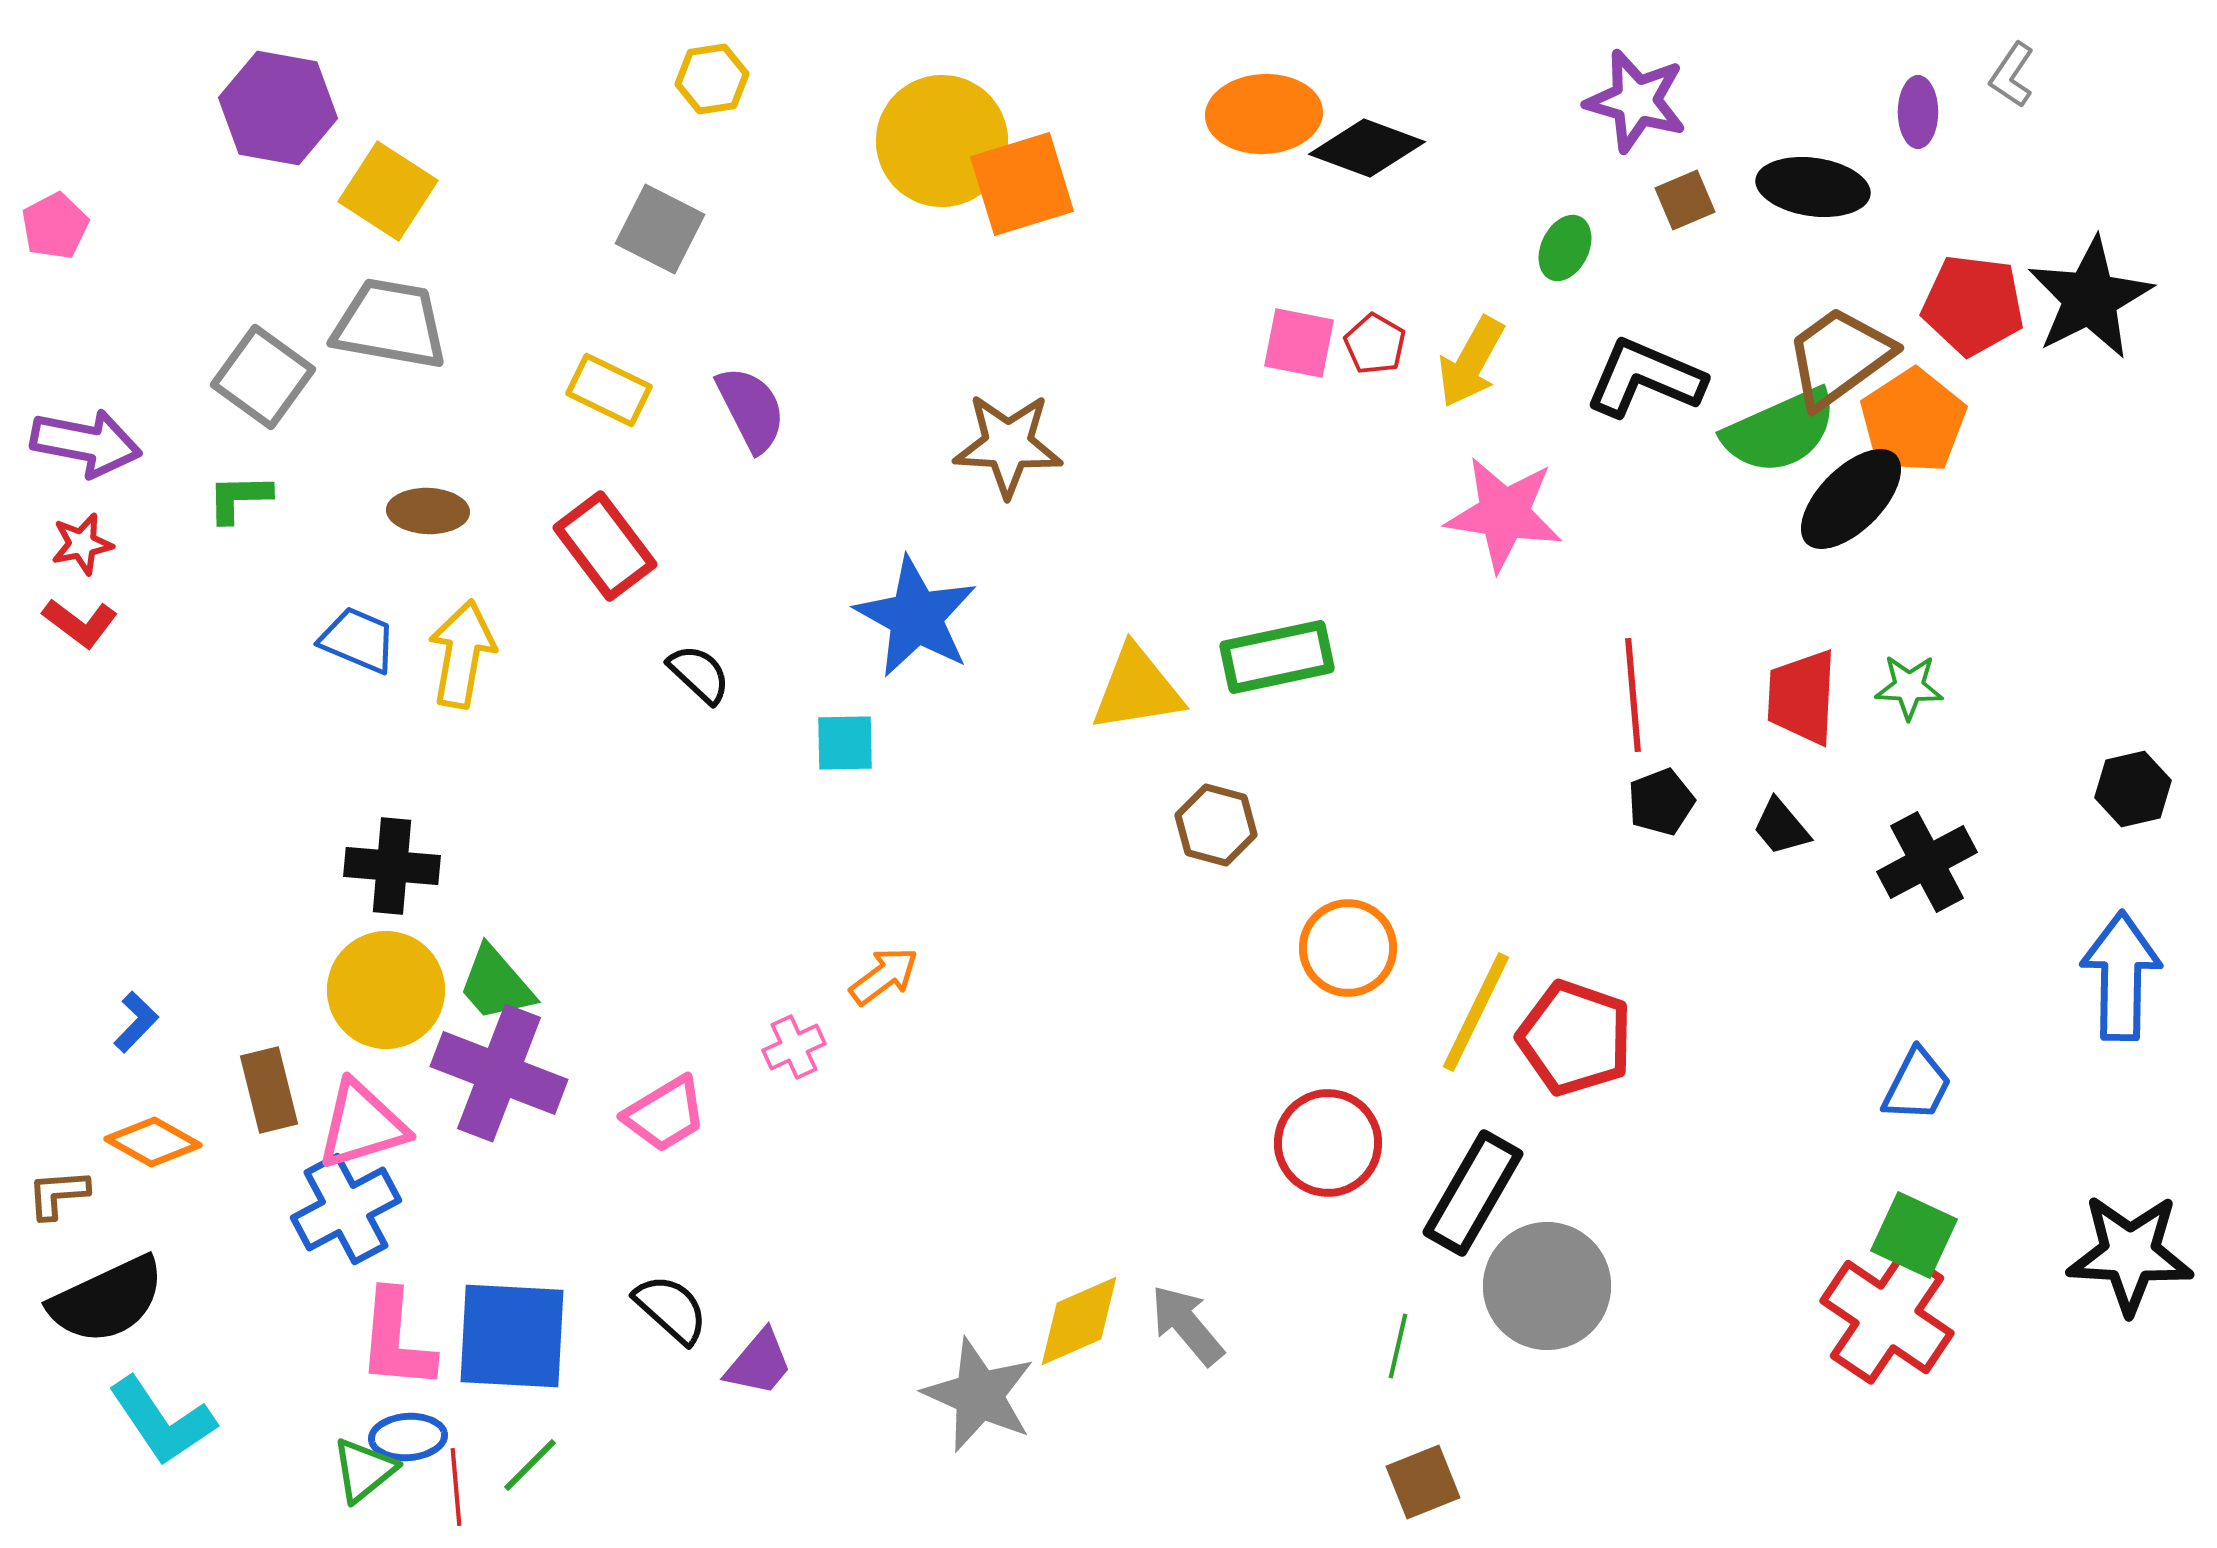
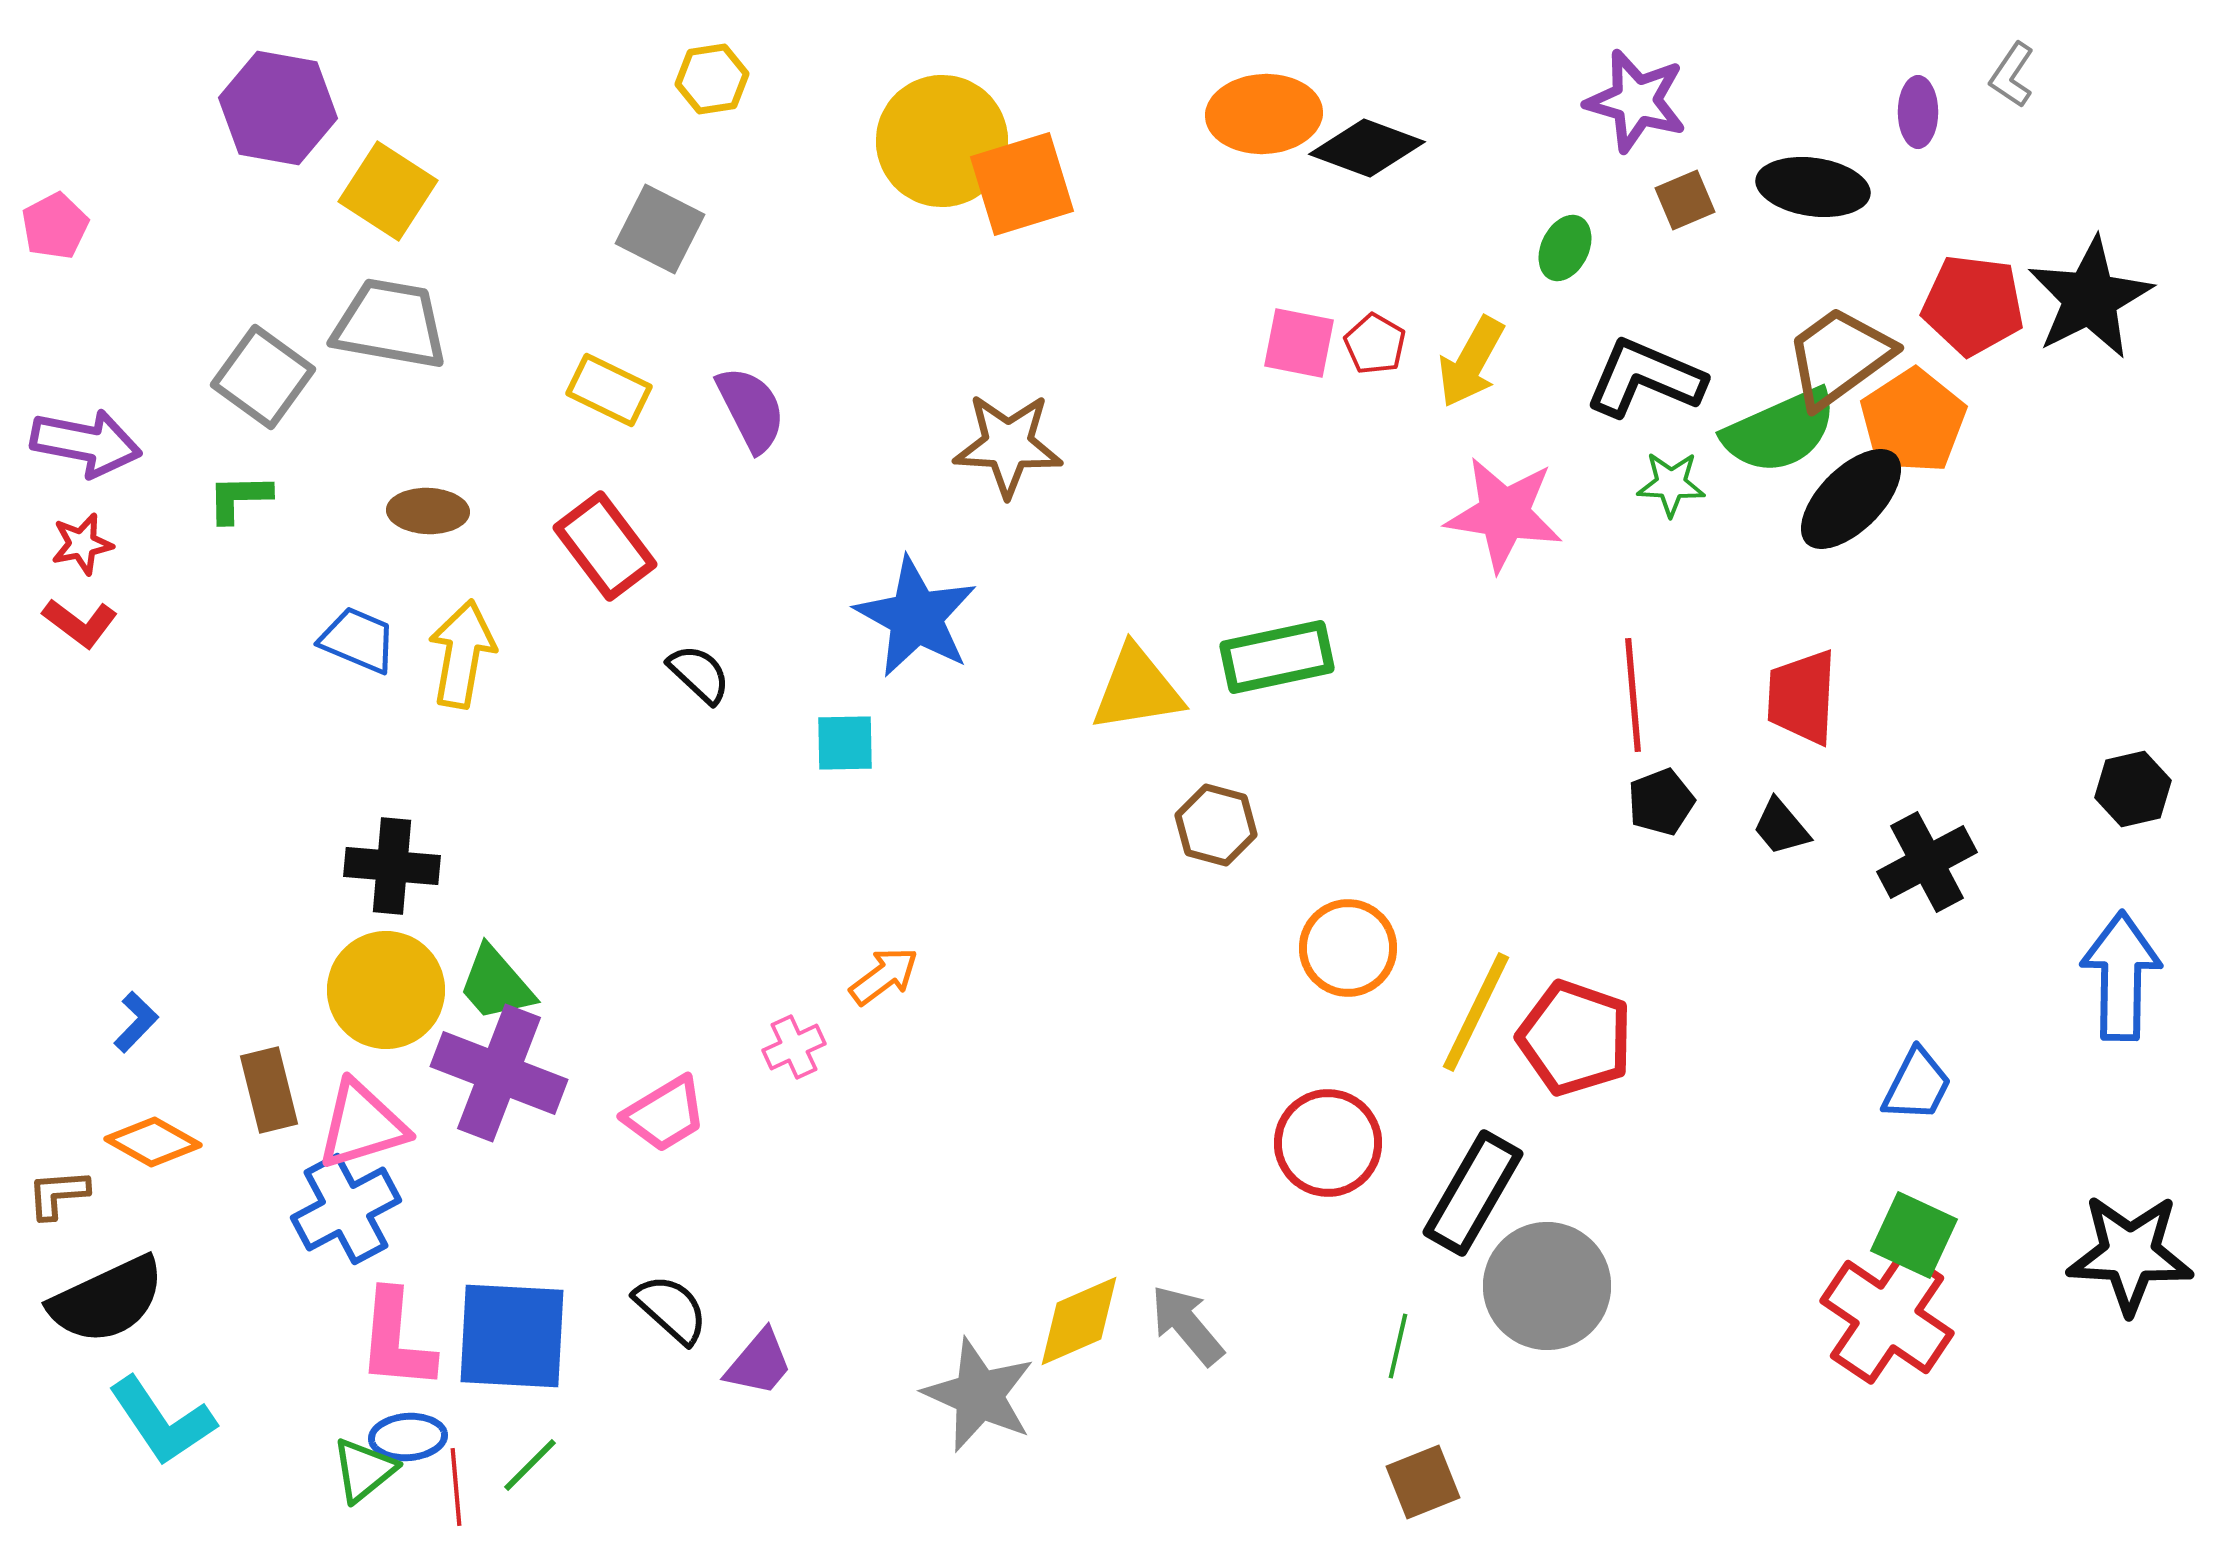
green star at (1909, 687): moved 238 px left, 203 px up
